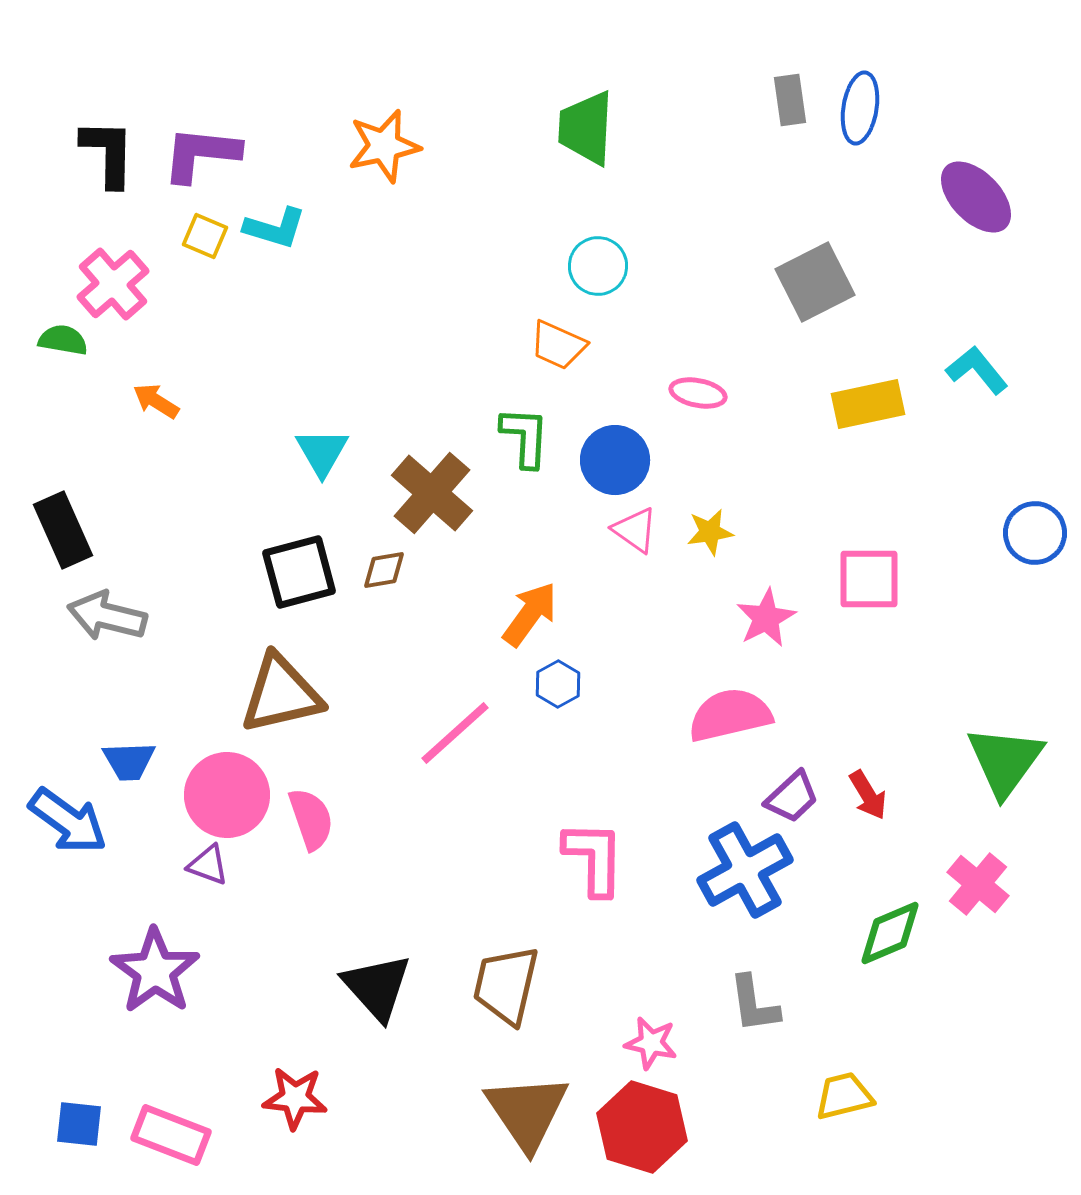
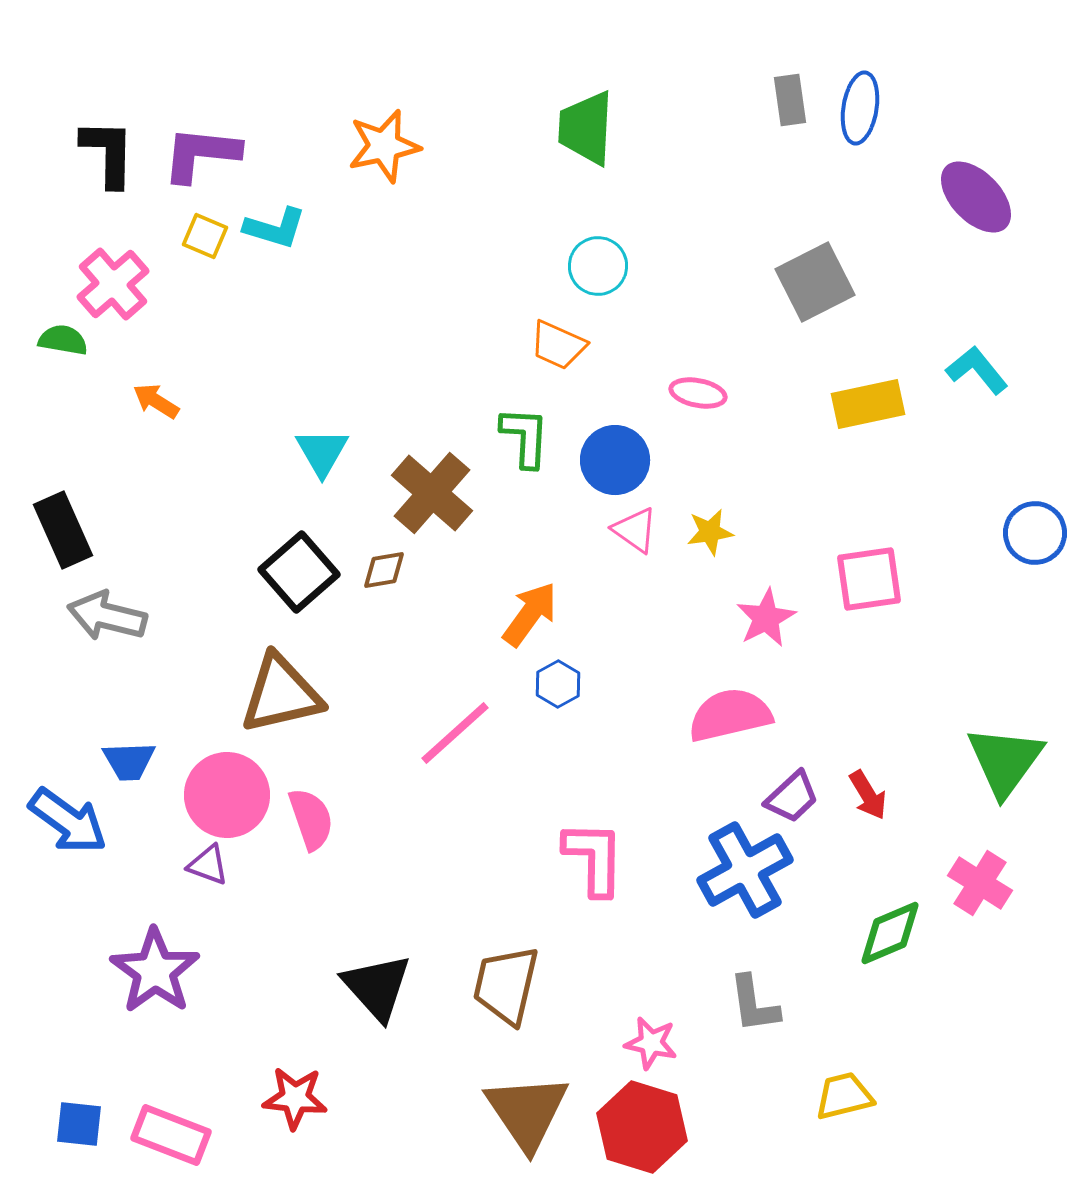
black square at (299, 572): rotated 26 degrees counterclockwise
pink square at (869, 579): rotated 8 degrees counterclockwise
pink cross at (978, 884): moved 2 px right, 1 px up; rotated 8 degrees counterclockwise
